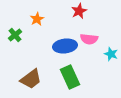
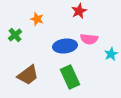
orange star: rotated 24 degrees counterclockwise
cyan star: rotated 24 degrees clockwise
brown trapezoid: moved 3 px left, 4 px up
